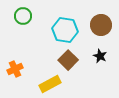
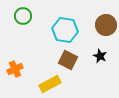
brown circle: moved 5 px right
brown square: rotated 18 degrees counterclockwise
